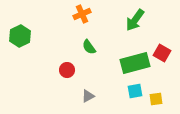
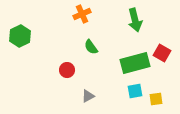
green arrow: rotated 50 degrees counterclockwise
green semicircle: moved 2 px right
